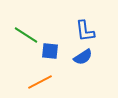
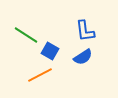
blue square: rotated 24 degrees clockwise
orange line: moved 7 px up
